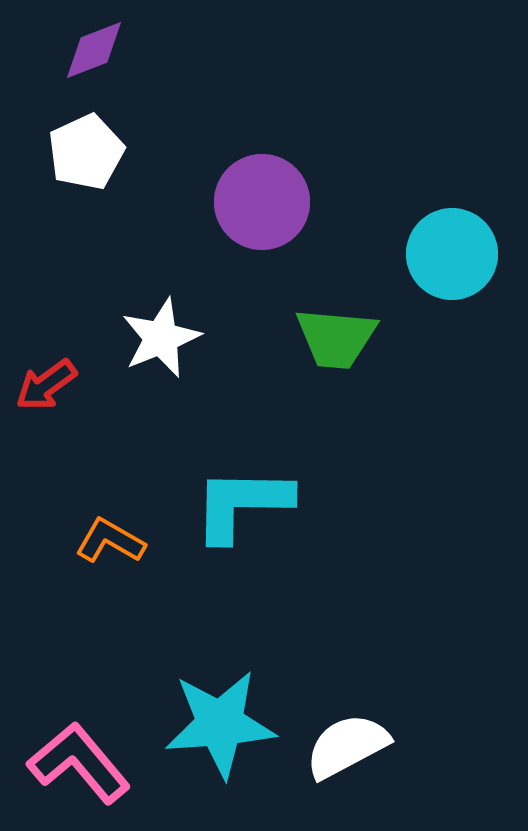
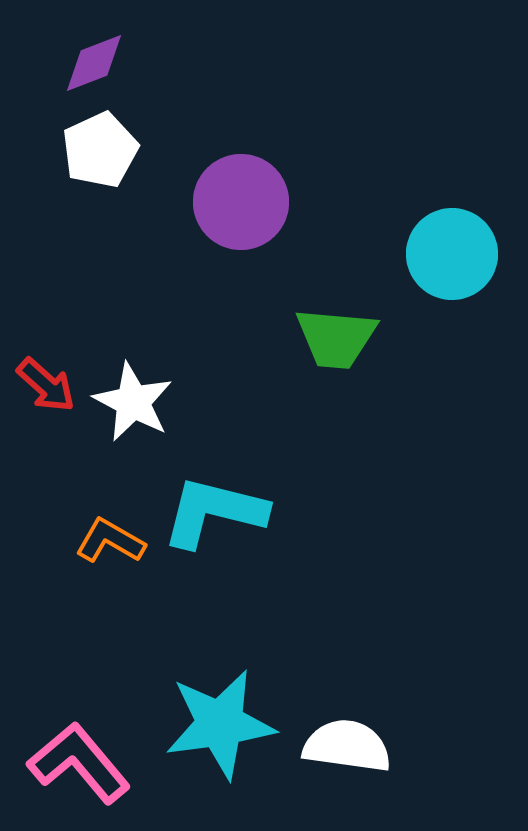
purple diamond: moved 13 px down
white pentagon: moved 14 px right, 2 px up
purple circle: moved 21 px left
white star: moved 28 px left, 64 px down; rotated 22 degrees counterclockwise
red arrow: rotated 102 degrees counterclockwise
cyan L-shape: moved 28 px left, 8 px down; rotated 13 degrees clockwise
cyan star: rotated 4 degrees counterclockwise
white semicircle: rotated 36 degrees clockwise
